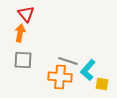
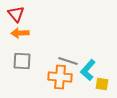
red triangle: moved 10 px left
orange arrow: rotated 102 degrees counterclockwise
gray square: moved 1 px left, 1 px down
